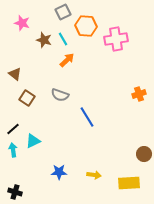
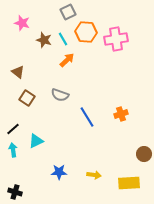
gray square: moved 5 px right
orange hexagon: moved 6 px down
brown triangle: moved 3 px right, 2 px up
orange cross: moved 18 px left, 20 px down
cyan triangle: moved 3 px right
